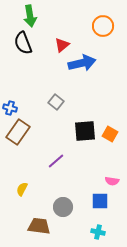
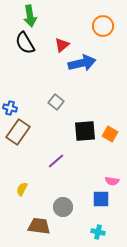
black semicircle: moved 2 px right; rotated 10 degrees counterclockwise
blue square: moved 1 px right, 2 px up
